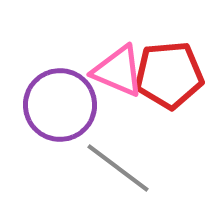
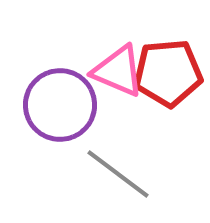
red pentagon: moved 1 px left, 2 px up
gray line: moved 6 px down
